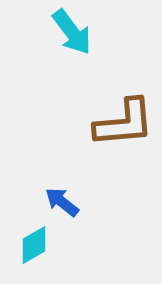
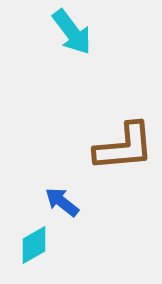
brown L-shape: moved 24 px down
